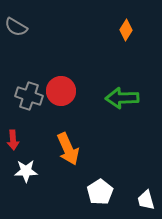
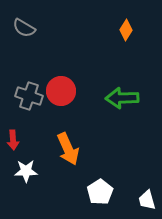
gray semicircle: moved 8 px right, 1 px down
white trapezoid: moved 1 px right
